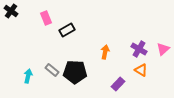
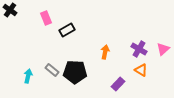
black cross: moved 1 px left, 1 px up
